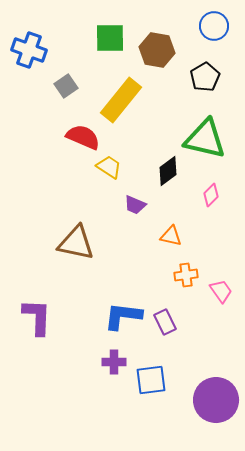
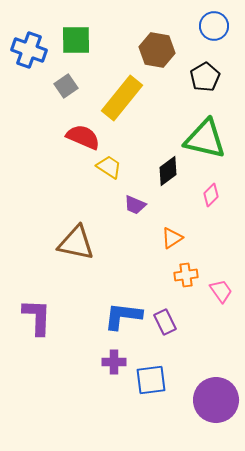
green square: moved 34 px left, 2 px down
yellow rectangle: moved 1 px right, 2 px up
orange triangle: moved 1 px right, 2 px down; rotated 45 degrees counterclockwise
